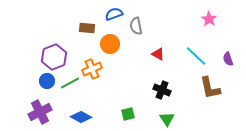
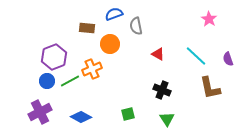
green line: moved 2 px up
